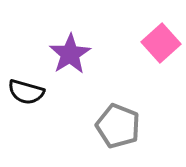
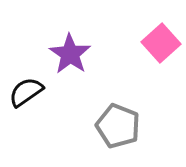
purple star: rotated 6 degrees counterclockwise
black semicircle: rotated 129 degrees clockwise
